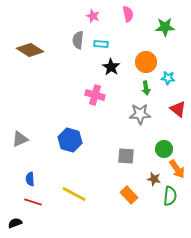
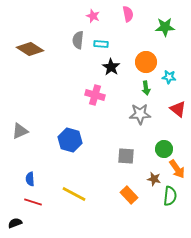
brown diamond: moved 1 px up
cyan star: moved 1 px right, 1 px up
gray triangle: moved 8 px up
